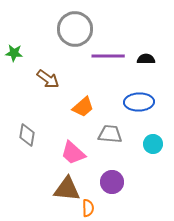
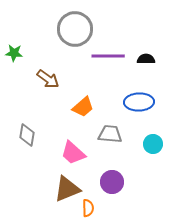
brown triangle: rotated 28 degrees counterclockwise
